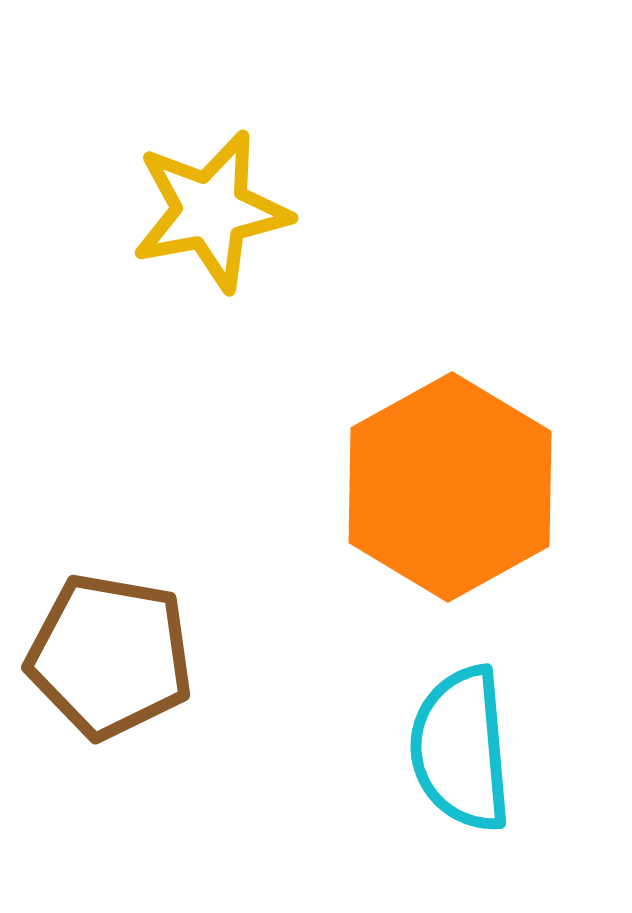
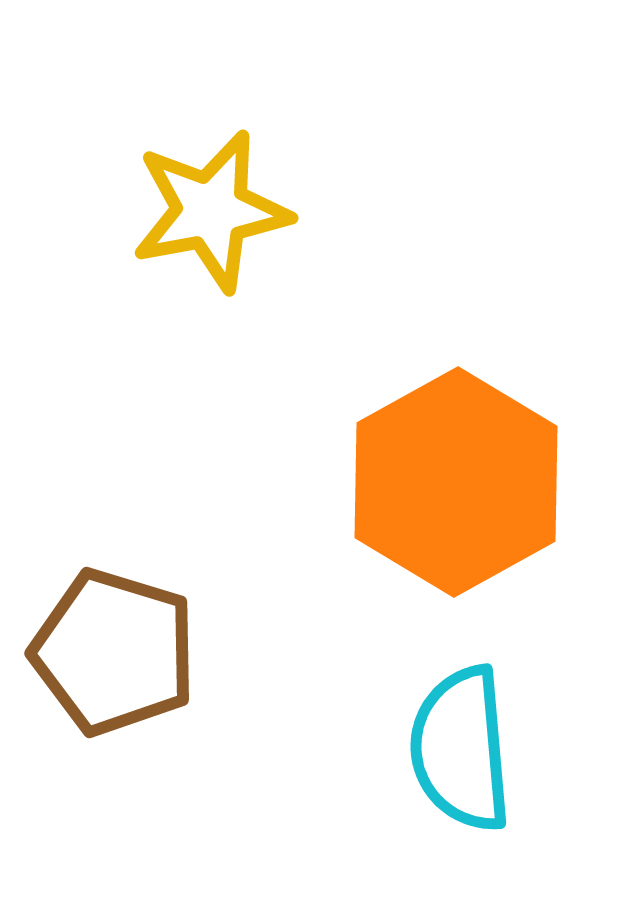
orange hexagon: moved 6 px right, 5 px up
brown pentagon: moved 4 px right, 4 px up; rotated 7 degrees clockwise
